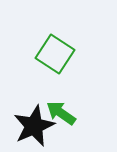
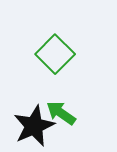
green square: rotated 12 degrees clockwise
